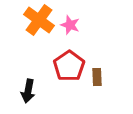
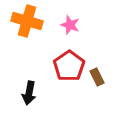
orange cross: moved 12 px left, 1 px down; rotated 20 degrees counterclockwise
brown rectangle: rotated 24 degrees counterclockwise
black arrow: moved 1 px right, 2 px down
